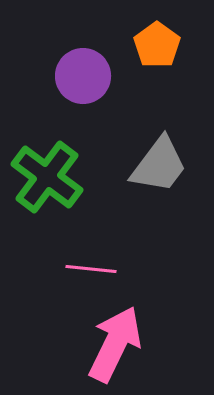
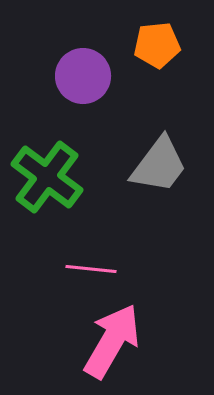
orange pentagon: rotated 30 degrees clockwise
pink arrow: moved 3 px left, 3 px up; rotated 4 degrees clockwise
